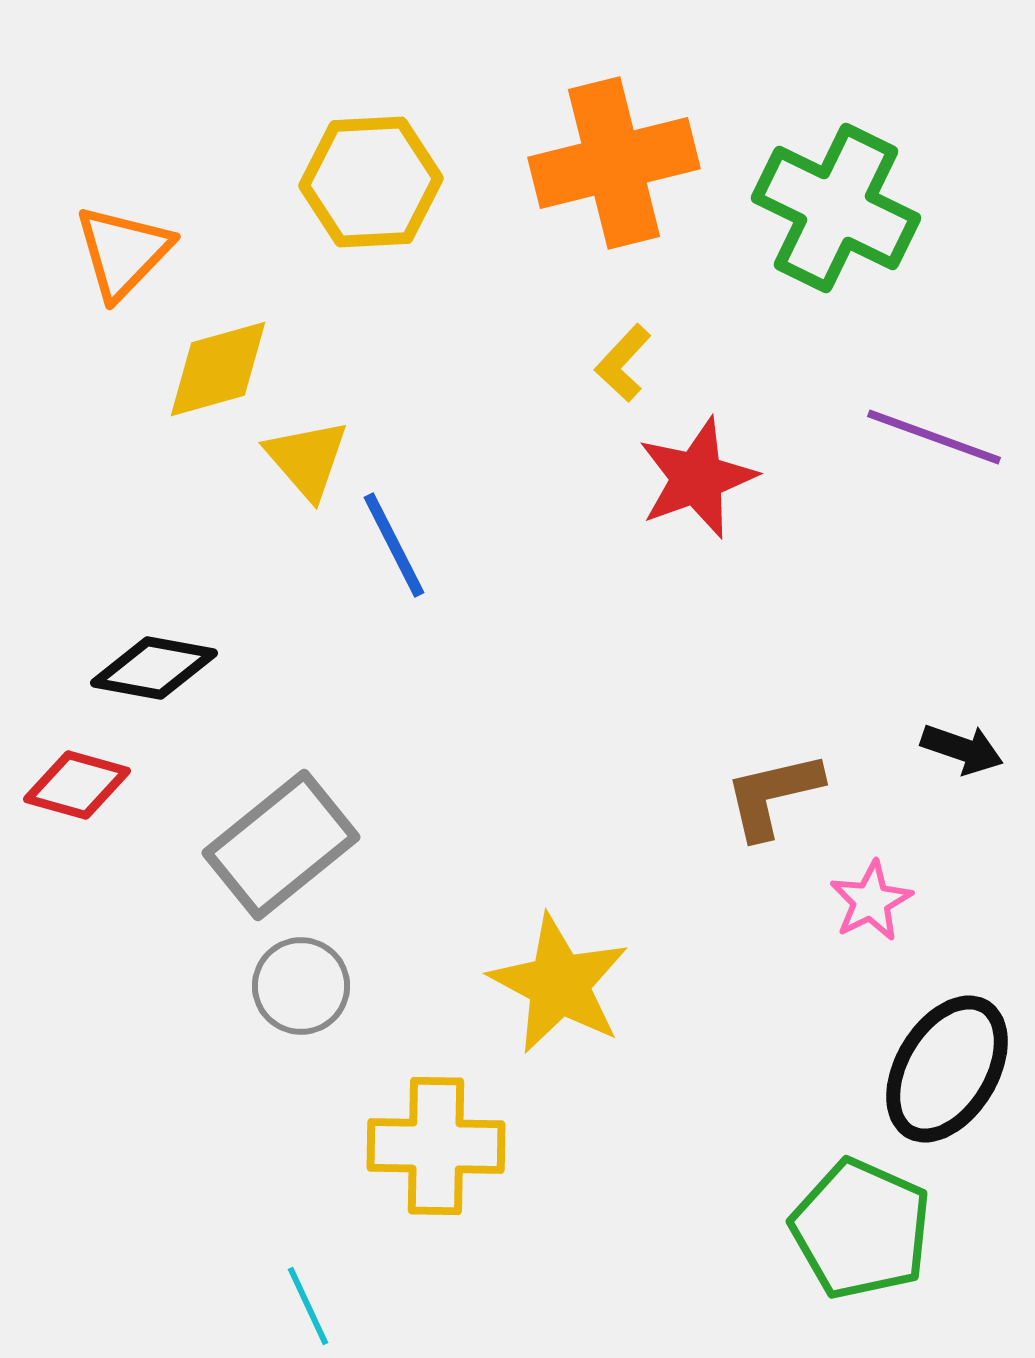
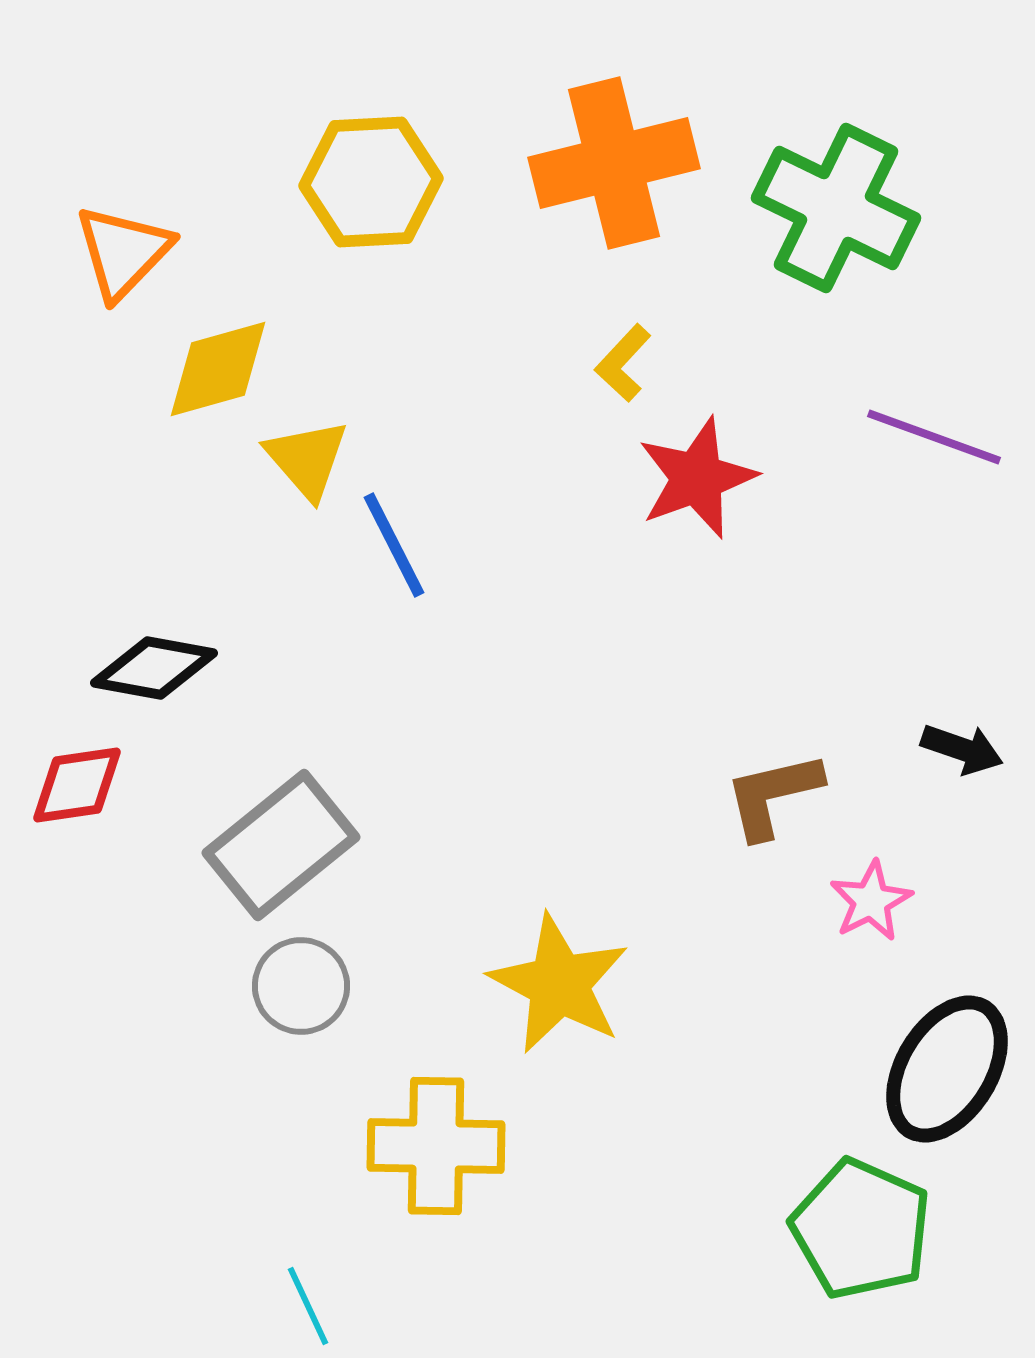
red diamond: rotated 24 degrees counterclockwise
